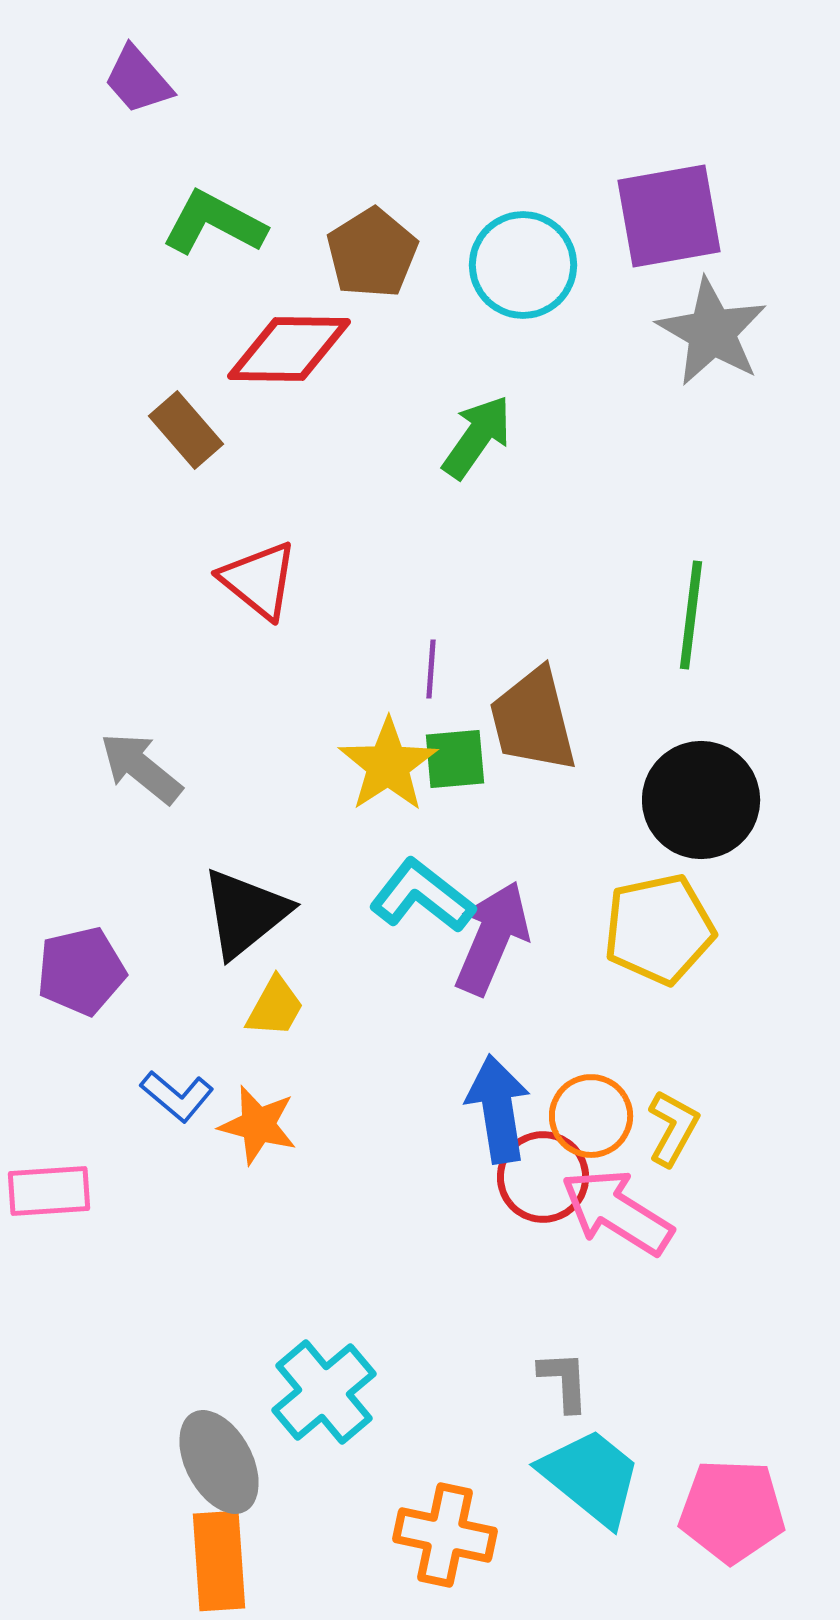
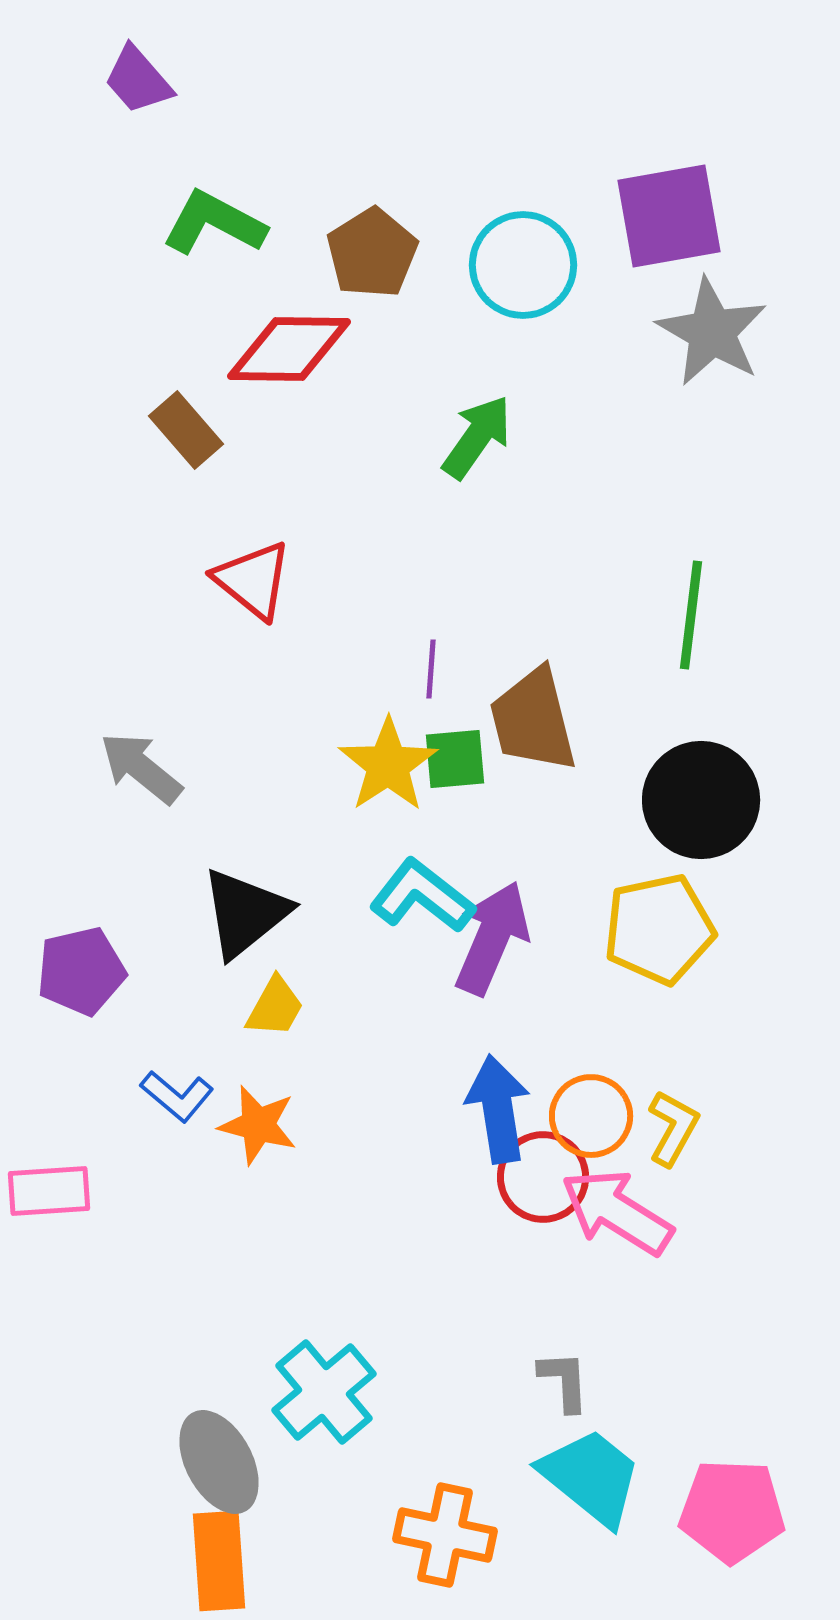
red triangle: moved 6 px left
